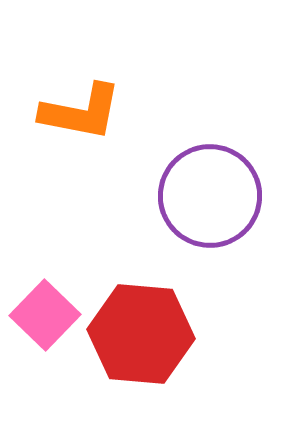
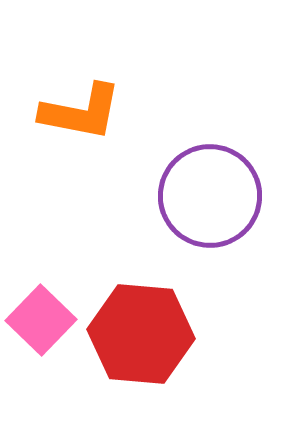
pink square: moved 4 px left, 5 px down
